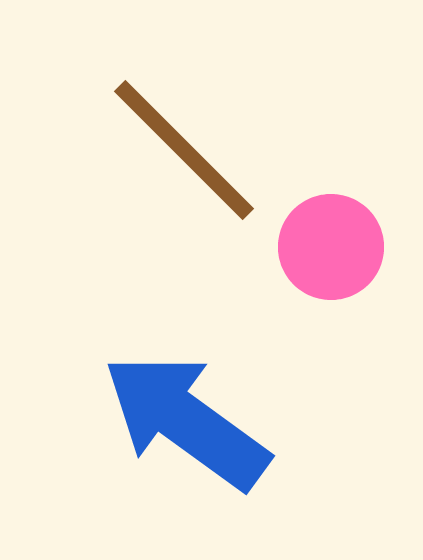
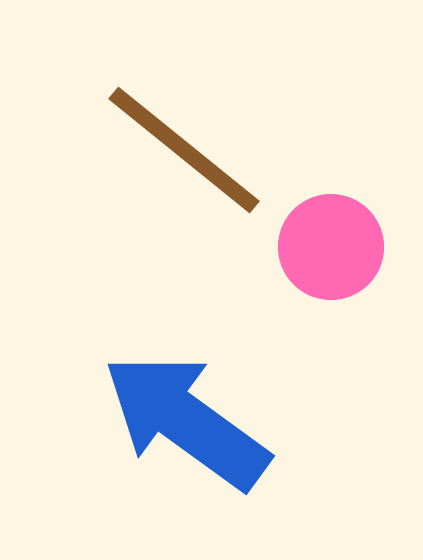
brown line: rotated 6 degrees counterclockwise
